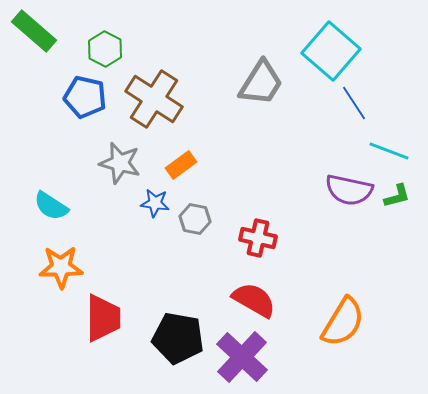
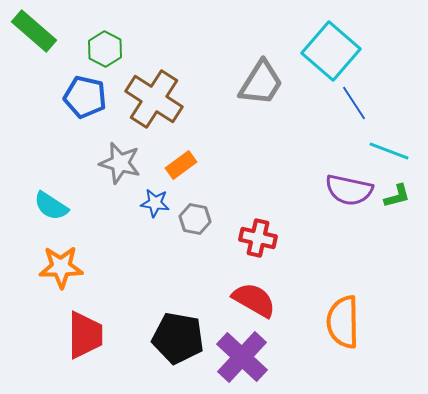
red trapezoid: moved 18 px left, 17 px down
orange semicircle: rotated 148 degrees clockwise
